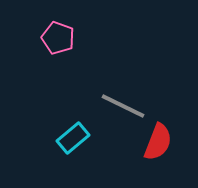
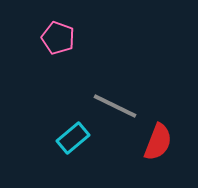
gray line: moved 8 px left
